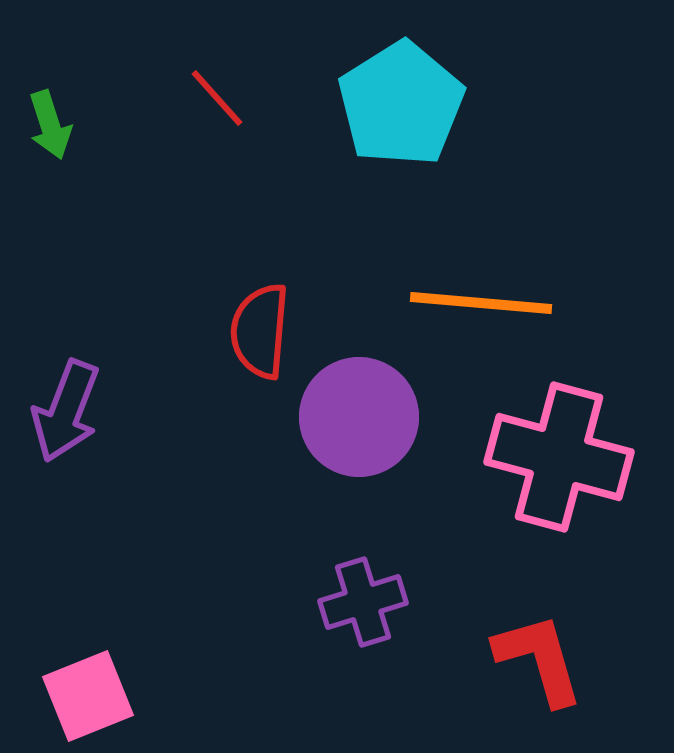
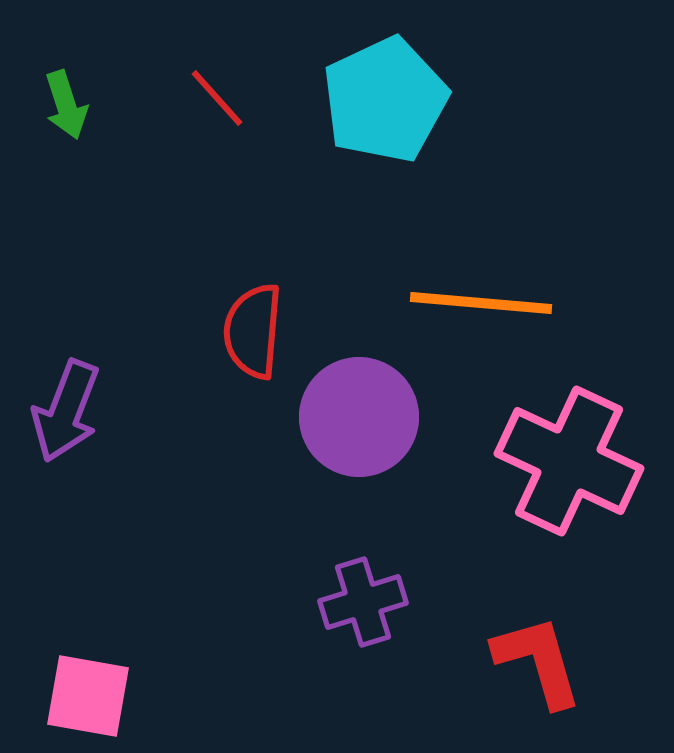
cyan pentagon: moved 16 px left, 4 px up; rotated 7 degrees clockwise
green arrow: moved 16 px right, 20 px up
red semicircle: moved 7 px left
pink cross: moved 10 px right, 4 px down; rotated 10 degrees clockwise
red L-shape: moved 1 px left, 2 px down
pink square: rotated 32 degrees clockwise
